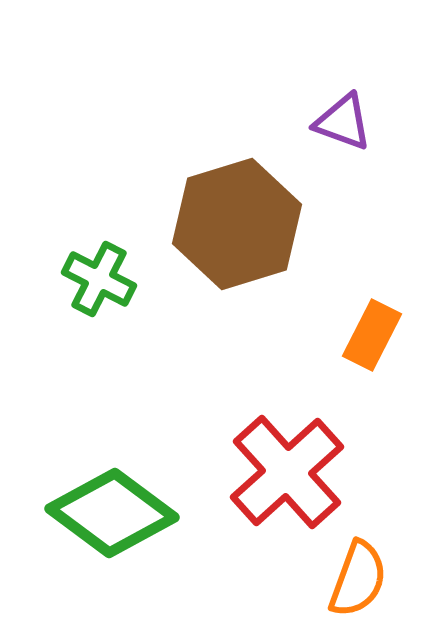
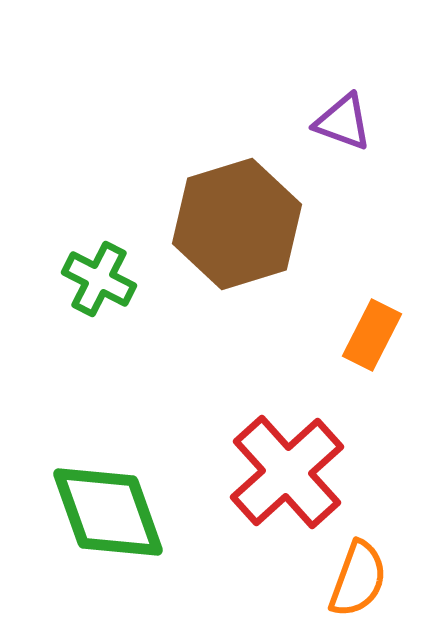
green diamond: moved 4 px left, 1 px up; rotated 34 degrees clockwise
